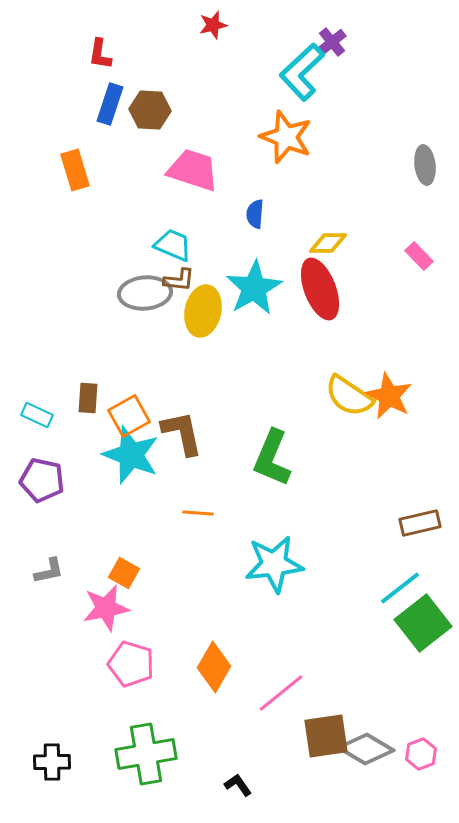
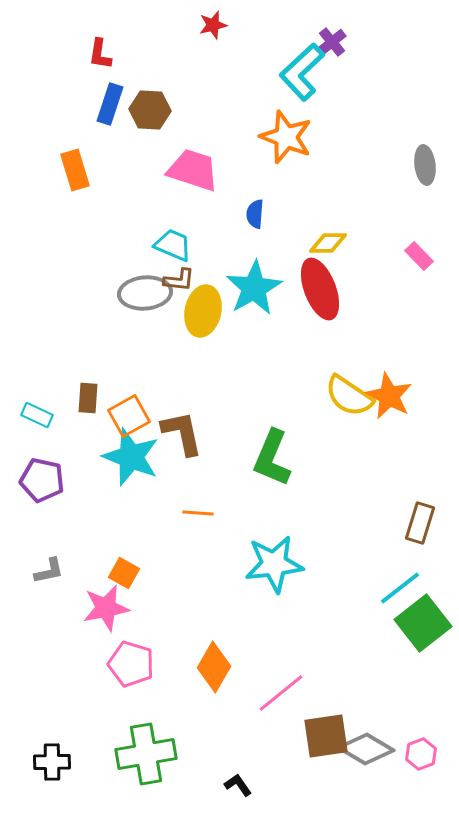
cyan star at (131, 455): moved 2 px down
brown rectangle at (420, 523): rotated 60 degrees counterclockwise
